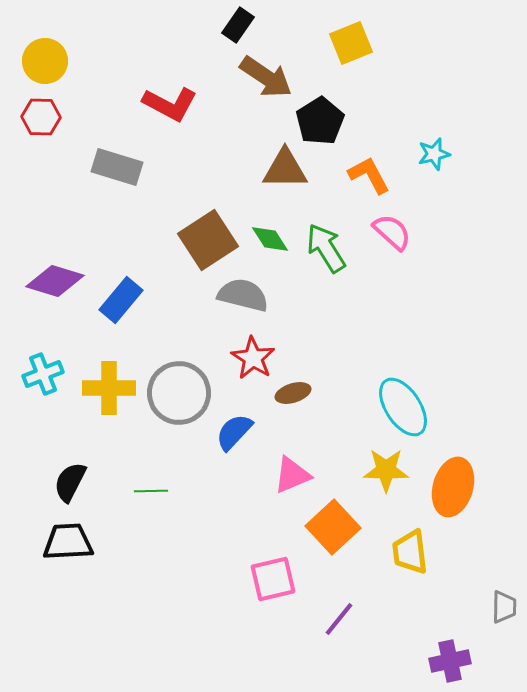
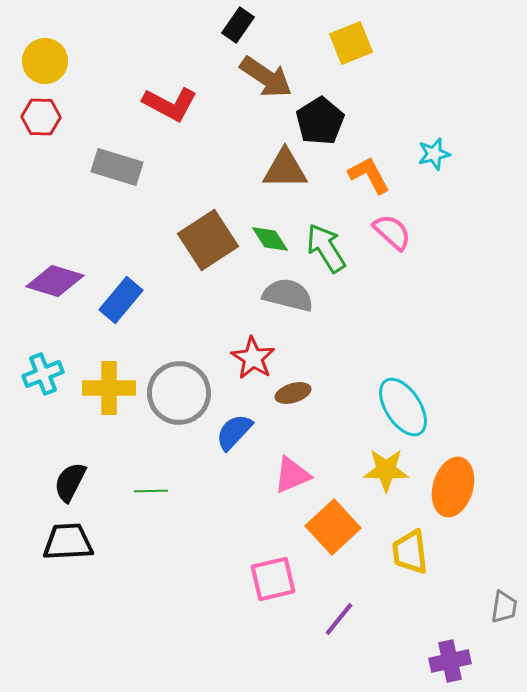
gray semicircle: moved 45 px right
gray trapezoid: rotated 8 degrees clockwise
